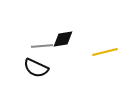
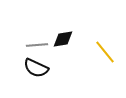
gray line: moved 5 px left, 1 px up
yellow line: rotated 65 degrees clockwise
